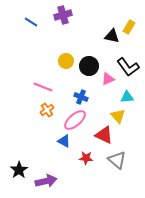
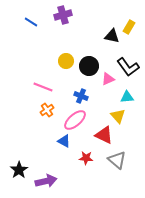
blue cross: moved 1 px up
